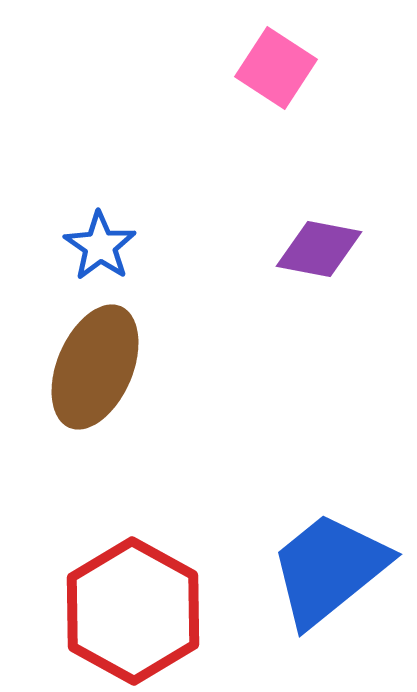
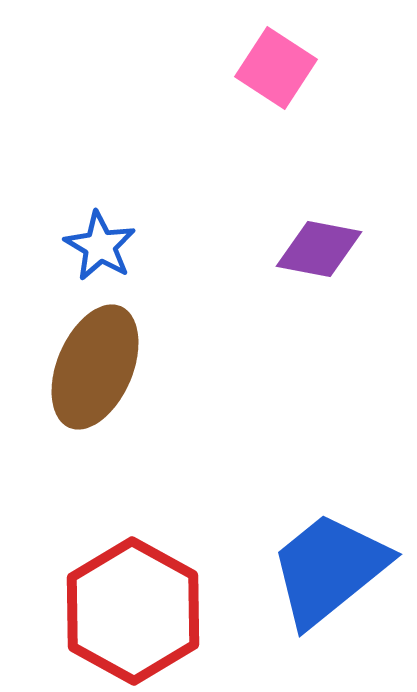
blue star: rotated 4 degrees counterclockwise
